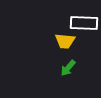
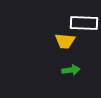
green arrow: moved 3 px right, 2 px down; rotated 138 degrees counterclockwise
